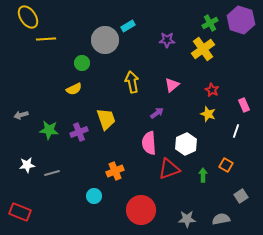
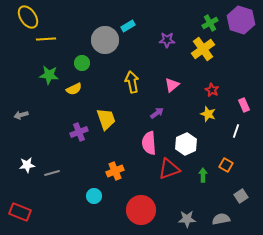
green star: moved 55 px up
